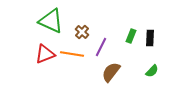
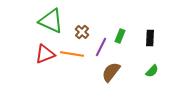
green rectangle: moved 11 px left
